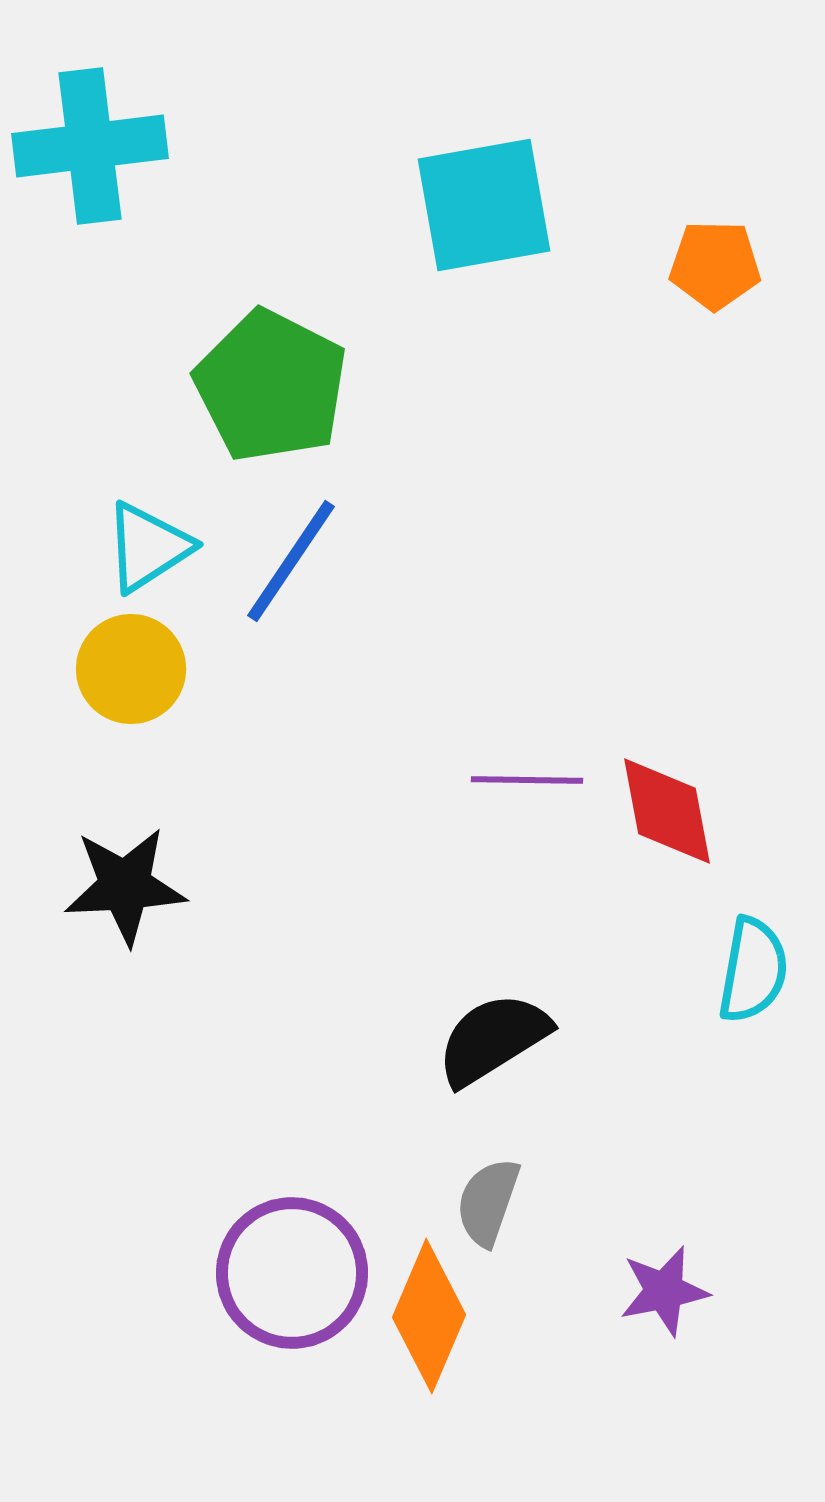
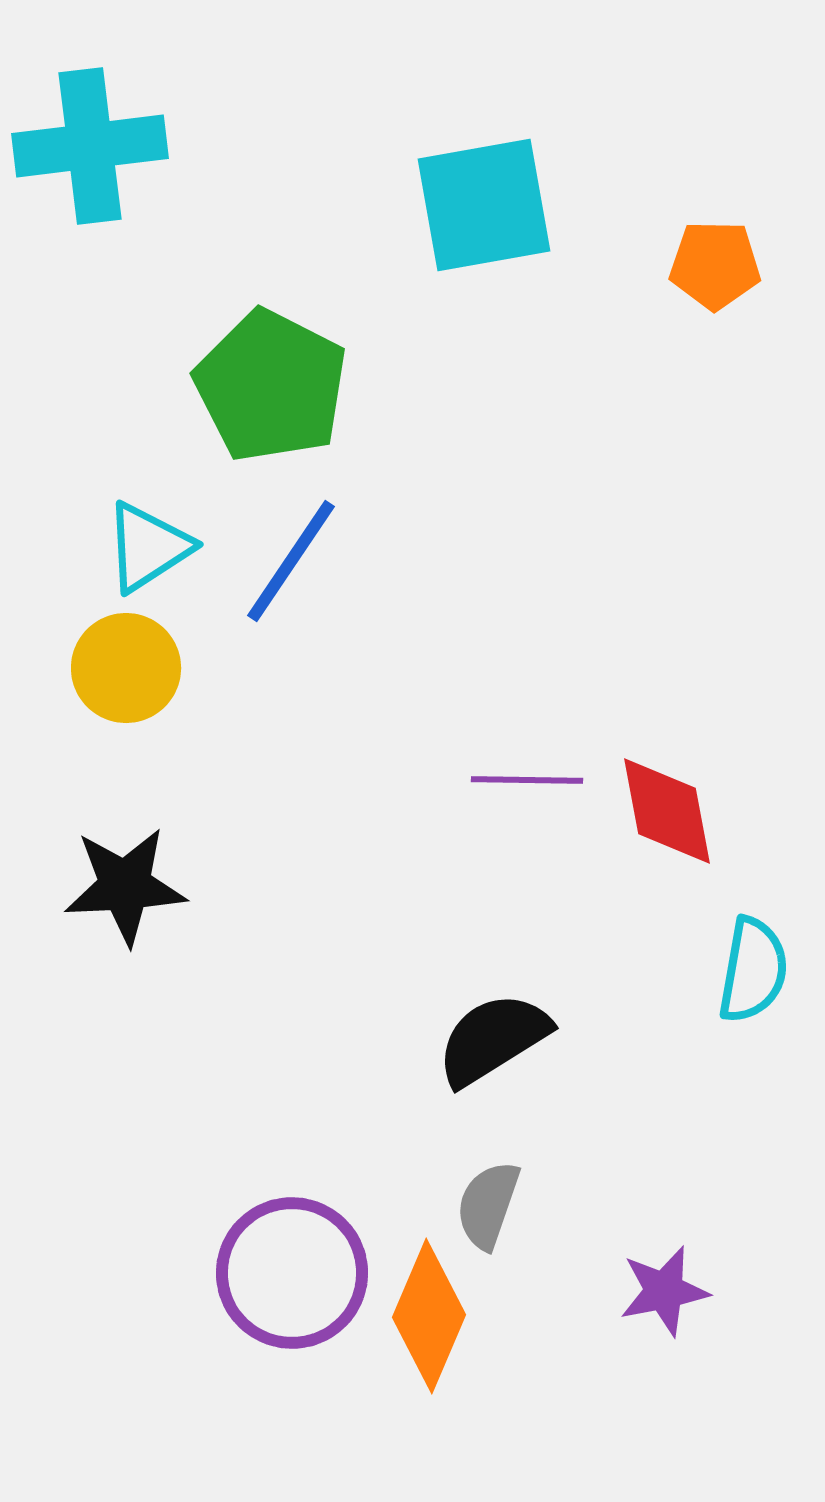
yellow circle: moved 5 px left, 1 px up
gray semicircle: moved 3 px down
